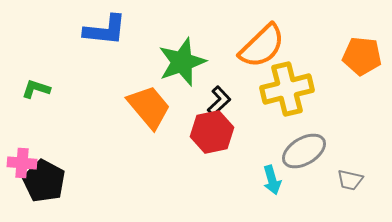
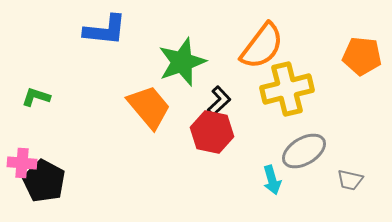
orange semicircle: rotated 9 degrees counterclockwise
green L-shape: moved 8 px down
red hexagon: rotated 24 degrees clockwise
